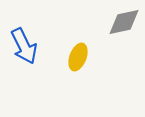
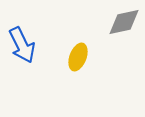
blue arrow: moved 2 px left, 1 px up
